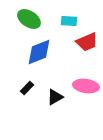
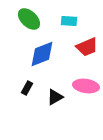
green ellipse: rotated 10 degrees clockwise
red trapezoid: moved 5 px down
blue diamond: moved 3 px right, 2 px down
black rectangle: rotated 16 degrees counterclockwise
